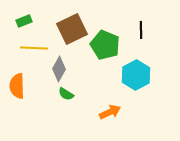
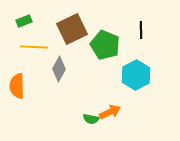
yellow line: moved 1 px up
green semicircle: moved 25 px right, 25 px down; rotated 21 degrees counterclockwise
